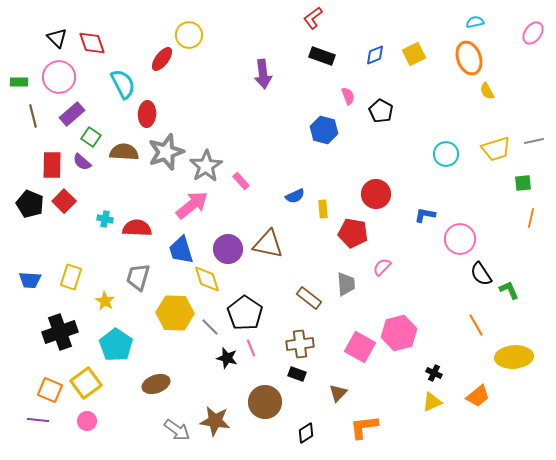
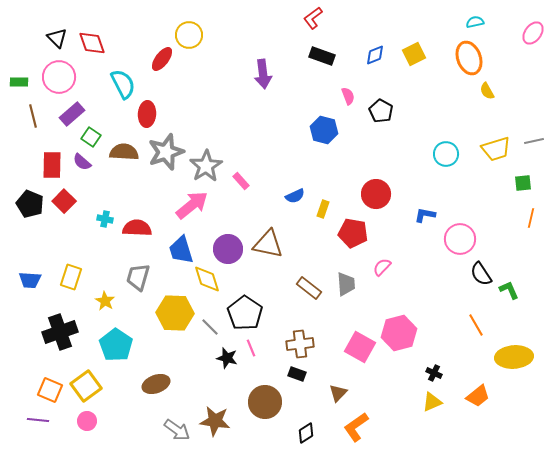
yellow rectangle at (323, 209): rotated 24 degrees clockwise
brown rectangle at (309, 298): moved 10 px up
yellow square at (86, 383): moved 3 px down
orange L-shape at (364, 427): moved 8 px left; rotated 28 degrees counterclockwise
